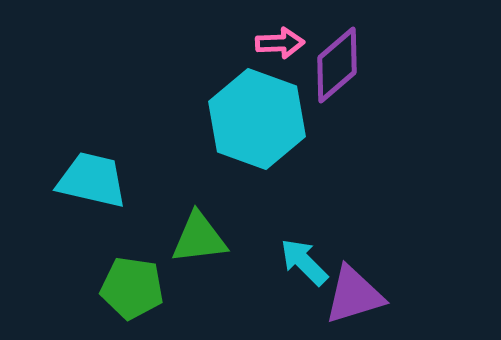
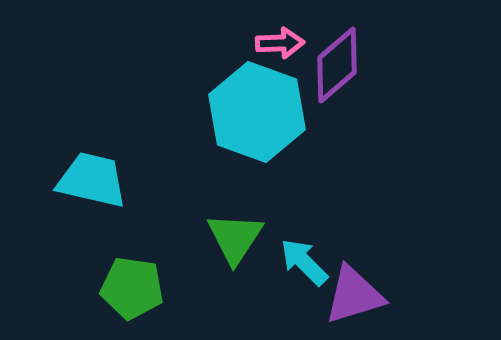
cyan hexagon: moved 7 px up
green triangle: moved 36 px right; rotated 50 degrees counterclockwise
